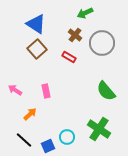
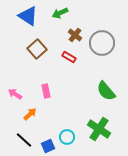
green arrow: moved 25 px left
blue triangle: moved 8 px left, 8 px up
pink arrow: moved 4 px down
